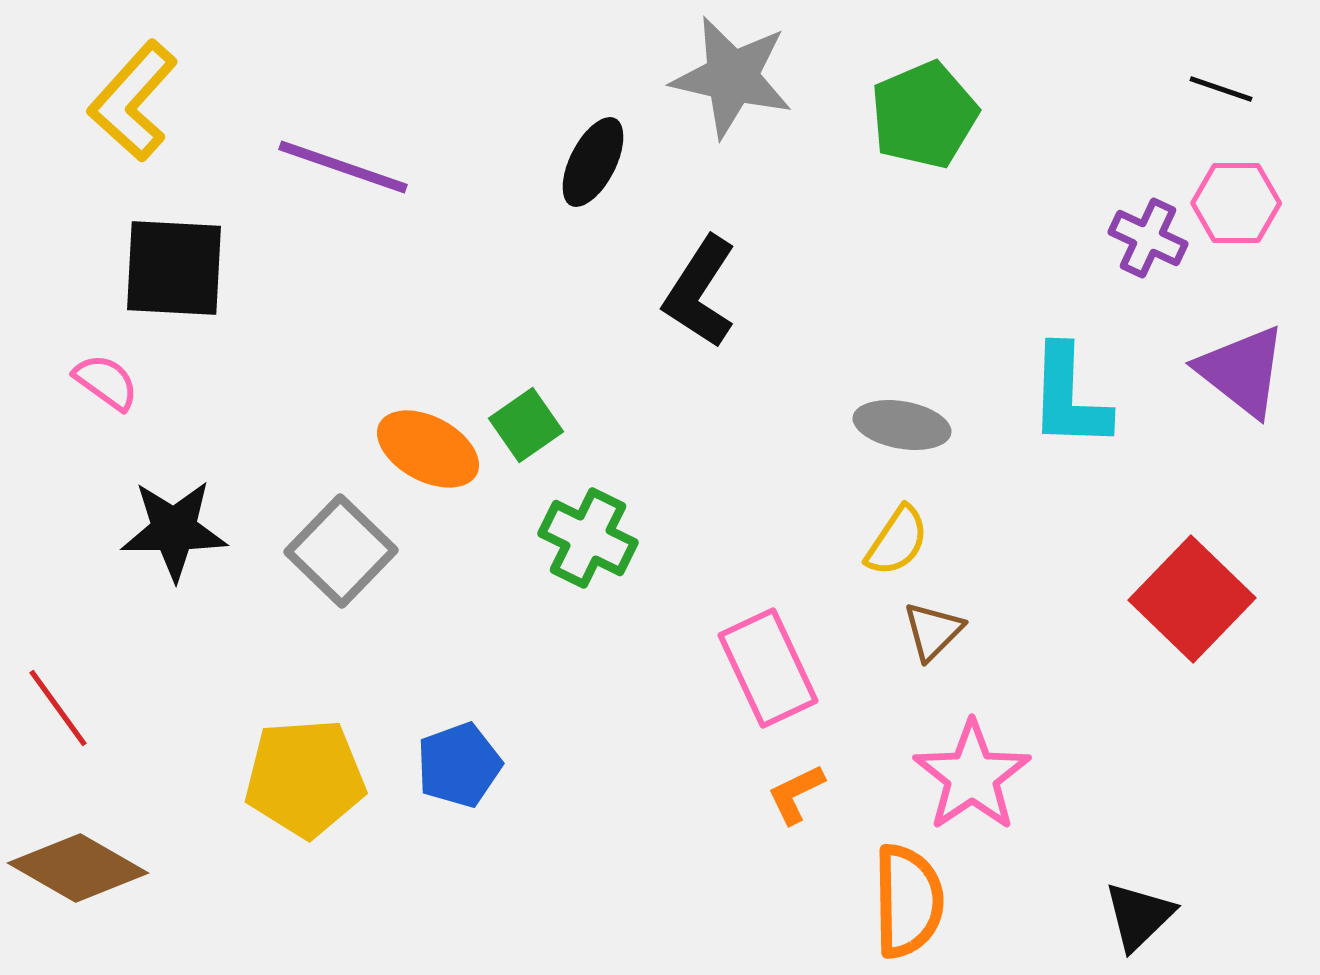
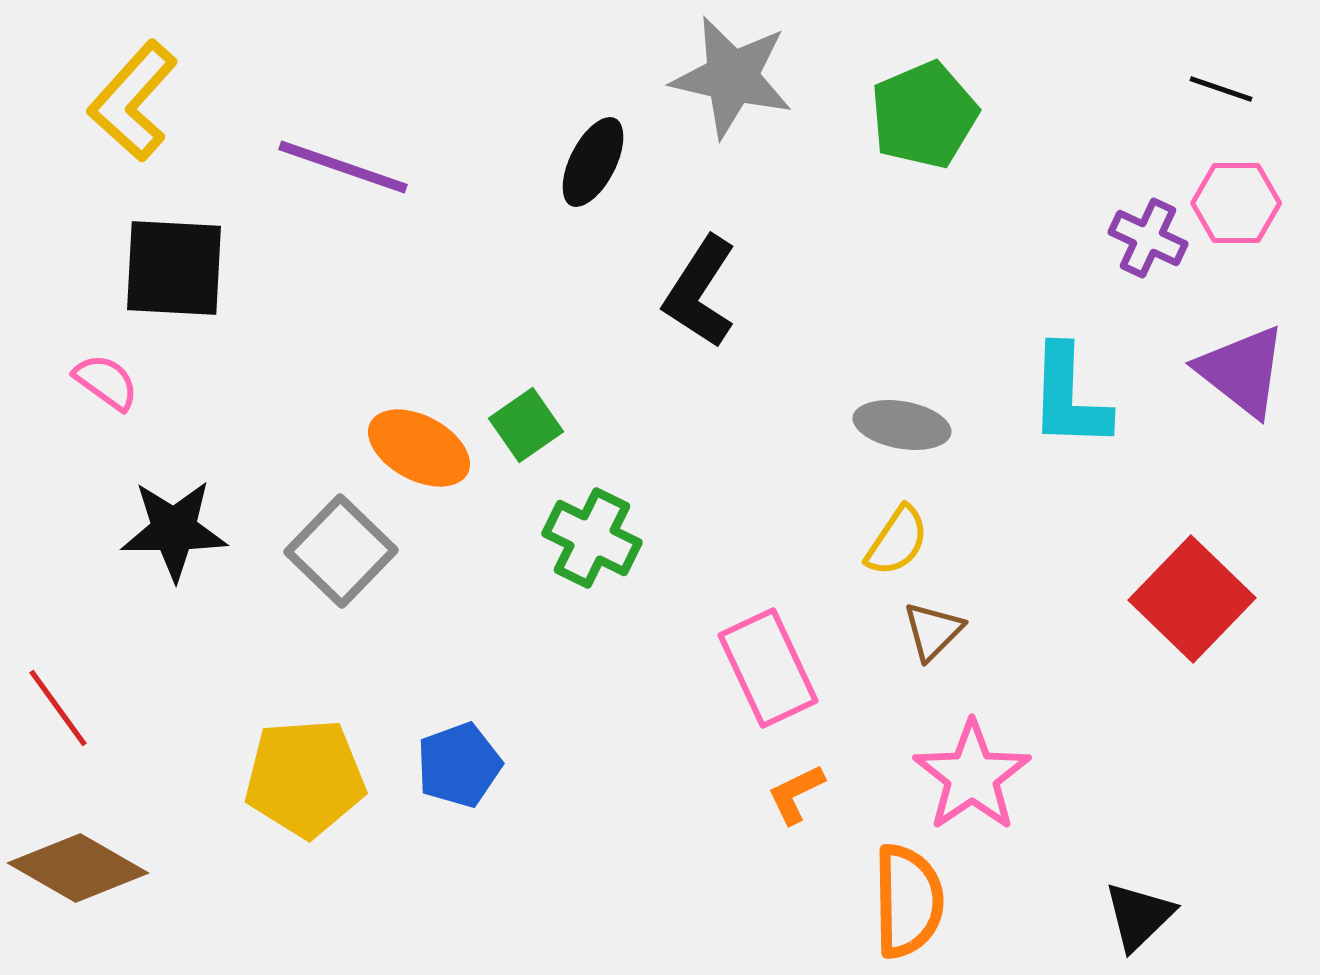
orange ellipse: moved 9 px left, 1 px up
green cross: moved 4 px right
